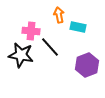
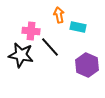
purple hexagon: rotated 15 degrees counterclockwise
